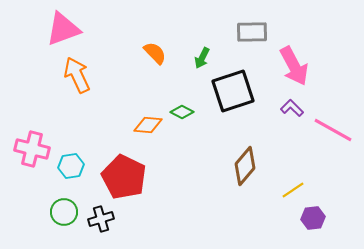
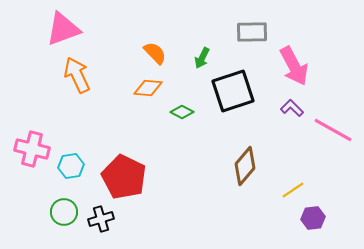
orange diamond: moved 37 px up
